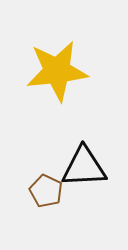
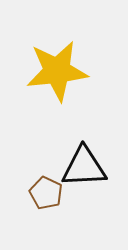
brown pentagon: moved 2 px down
